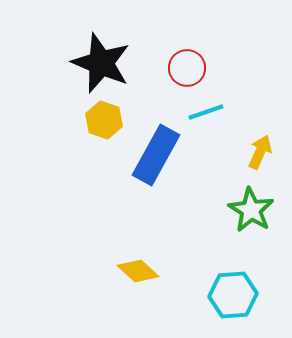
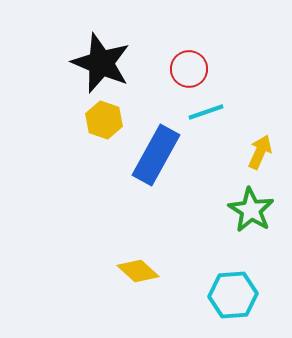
red circle: moved 2 px right, 1 px down
